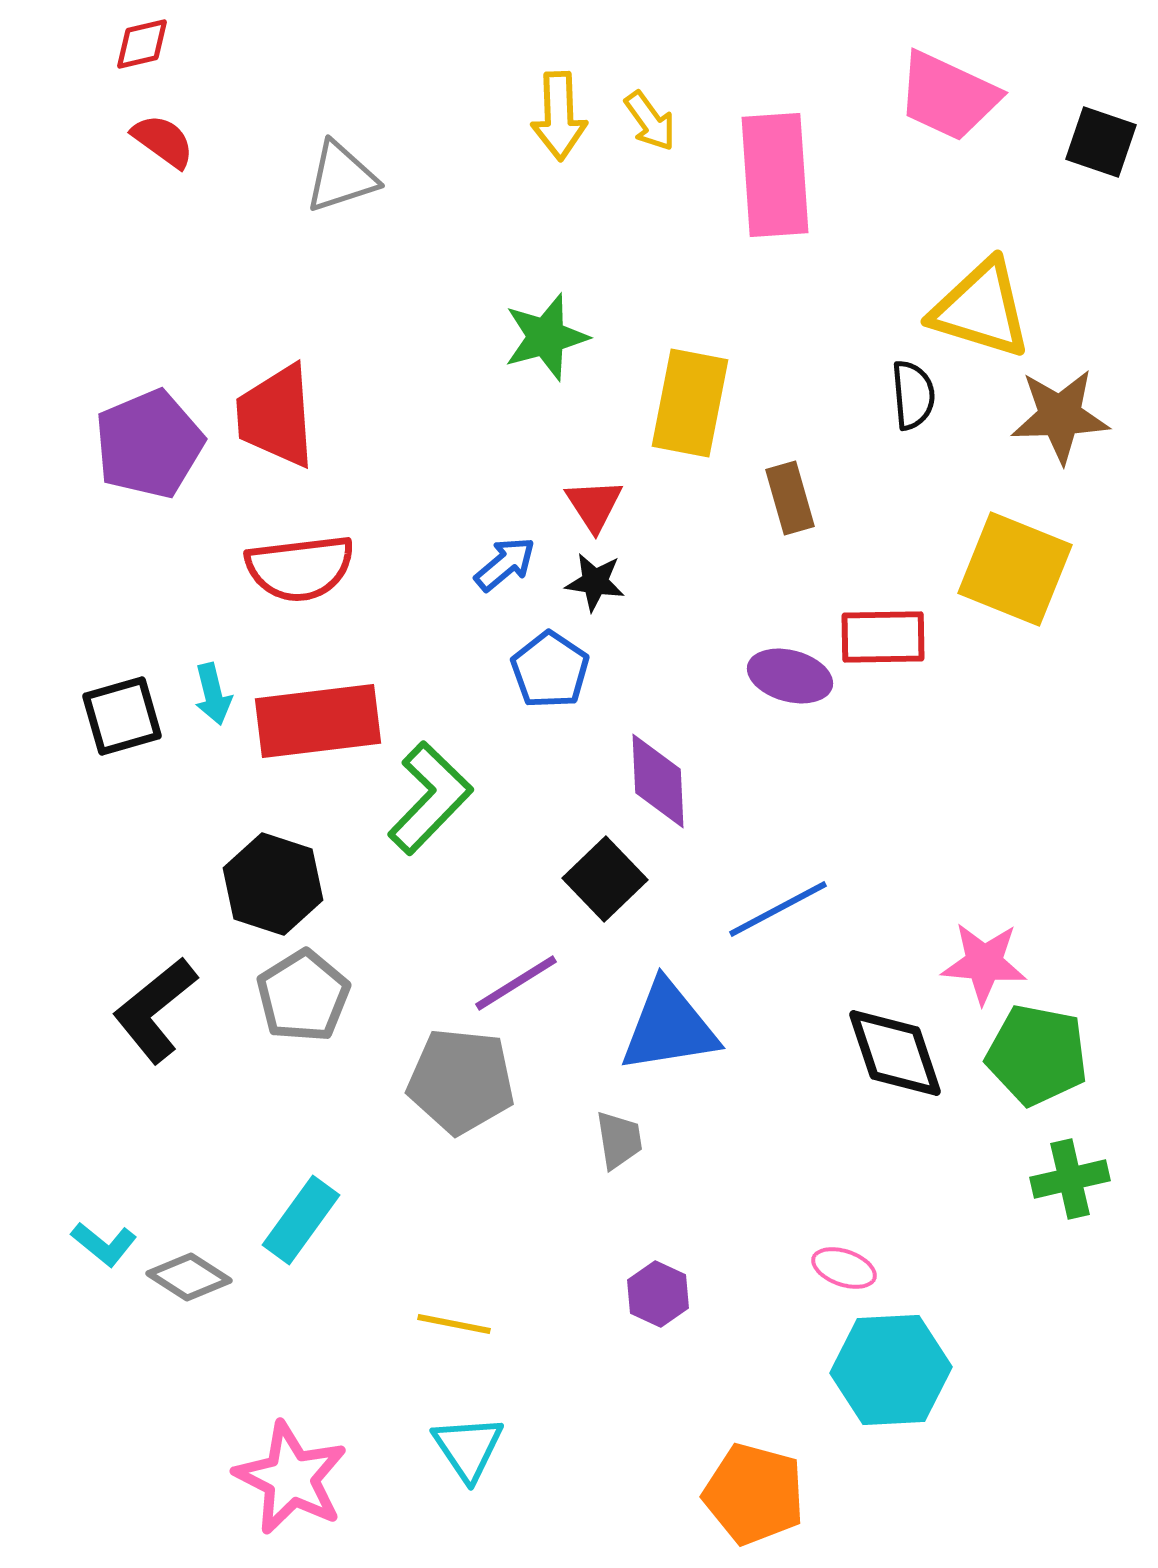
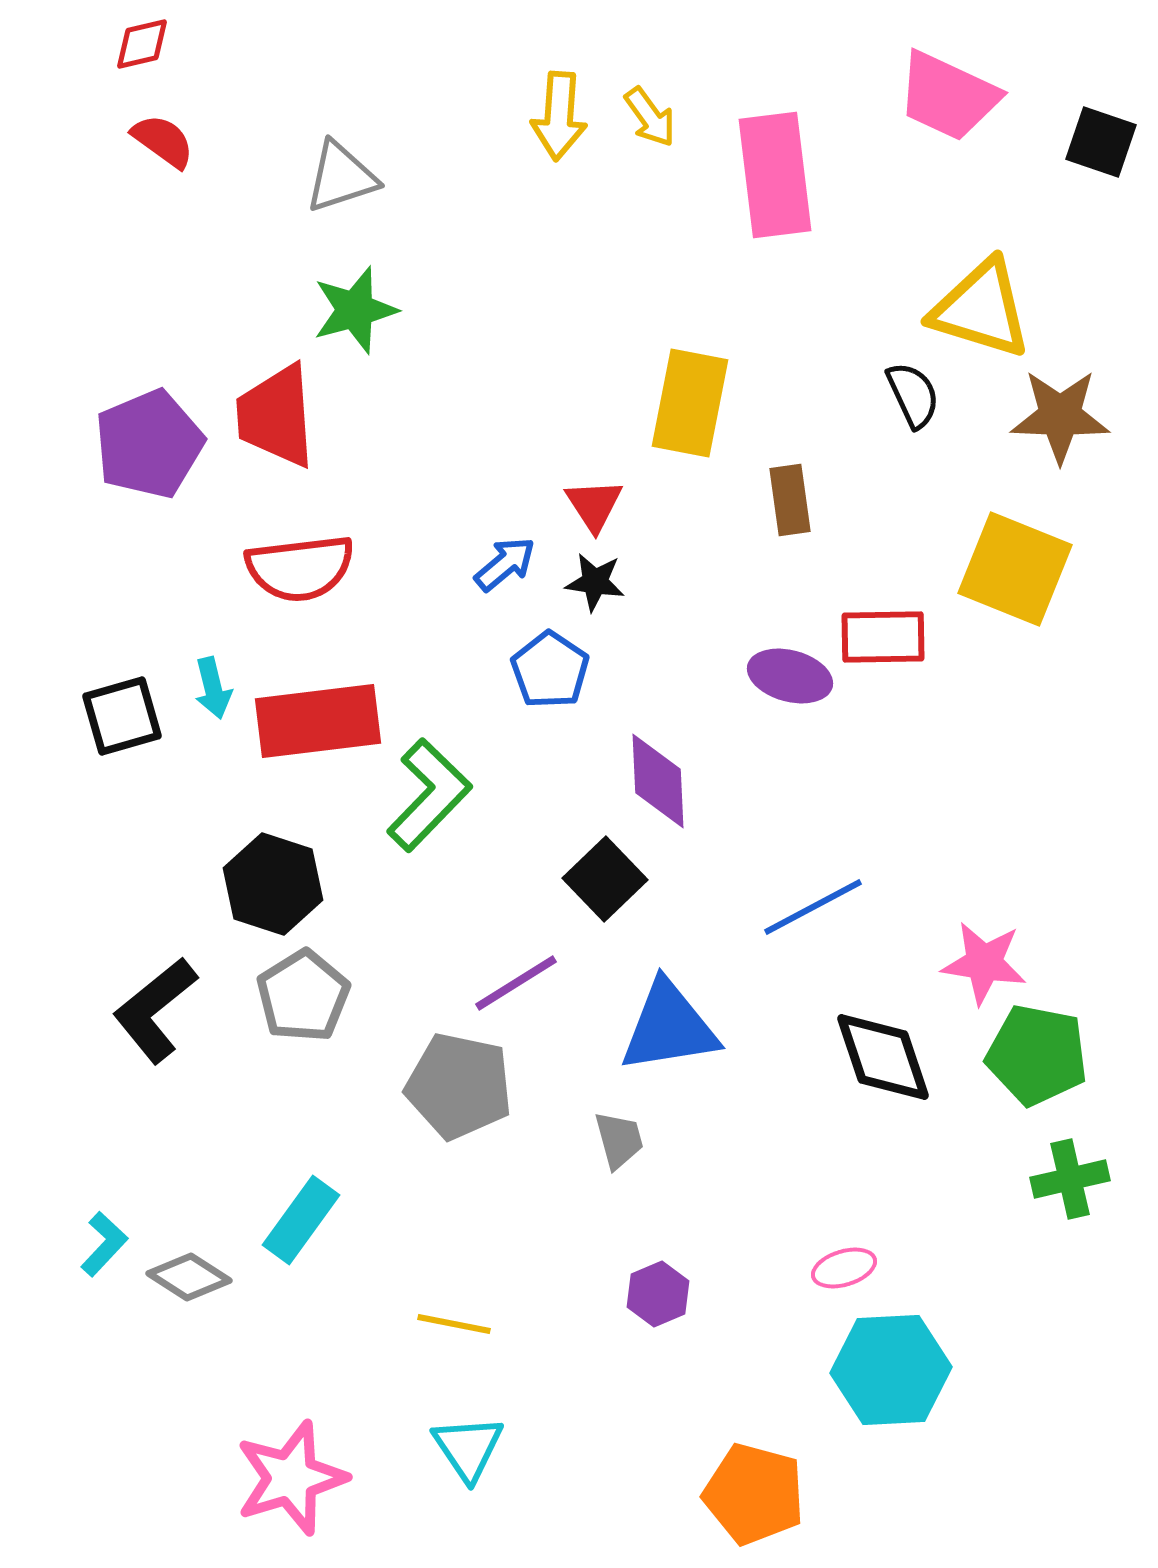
yellow arrow at (559, 116): rotated 6 degrees clockwise
yellow arrow at (650, 121): moved 4 px up
pink rectangle at (775, 175): rotated 3 degrees counterclockwise
green star at (546, 337): moved 191 px left, 27 px up
black semicircle at (913, 395): rotated 20 degrees counterclockwise
brown star at (1060, 416): rotated 4 degrees clockwise
brown rectangle at (790, 498): moved 2 px down; rotated 8 degrees clockwise
cyan arrow at (213, 694): moved 6 px up
green L-shape at (430, 798): moved 1 px left, 3 px up
blue line at (778, 909): moved 35 px right, 2 px up
pink star at (984, 963): rotated 4 degrees clockwise
black diamond at (895, 1053): moved 12 px left, 4 px down
gray pentagon at (461, 1081): moved 2 px left, 5 px down; rotated 6 degrees clockwise
gray trapezoid at (619, 1140): rotated 6 degrees counterclockwise
cyan L-shape at (104, 1244): rotated 86 degrees counterclockwise
pink ellipse at (844, 1268): rotated 36 degrees counterclockwise
purple hexagon at (658, 1294): rotated 12 degrees clockwise
pink star at (291, 1478): rotated 28 degrees clockwise
